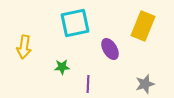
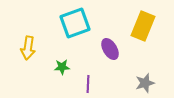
cyan square: rotated 8 degrees counterclockwise
yellow arrow: moved 4 px right, 1 px down
gray star: moved 1 px up
